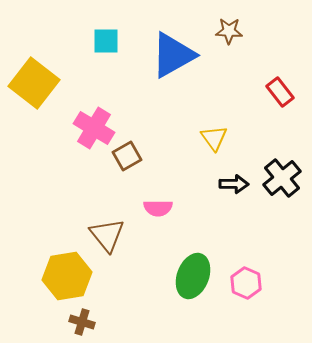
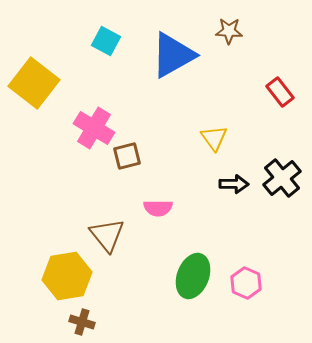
cyan square: rotated 28 degrees clockwise
brown square: rotated 16 degrees clockwise
